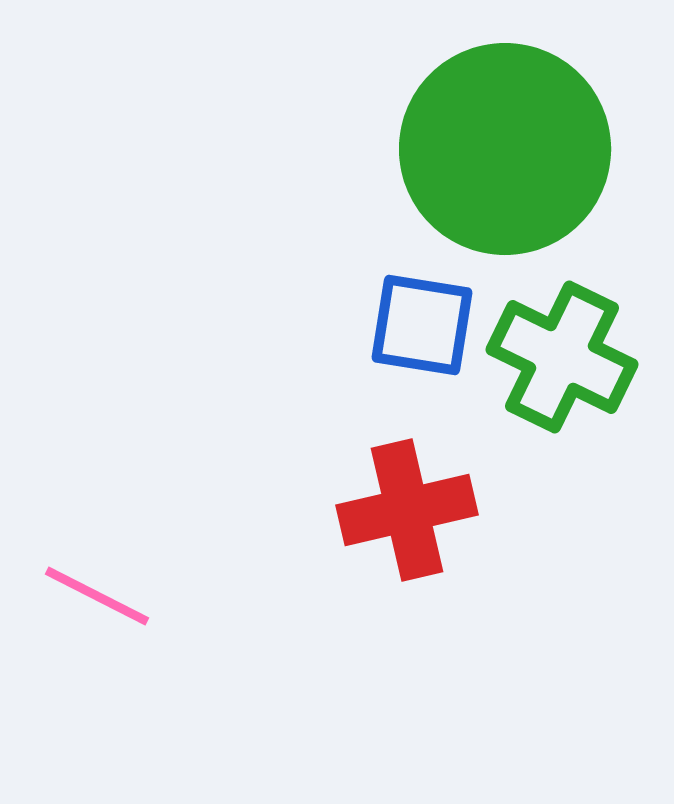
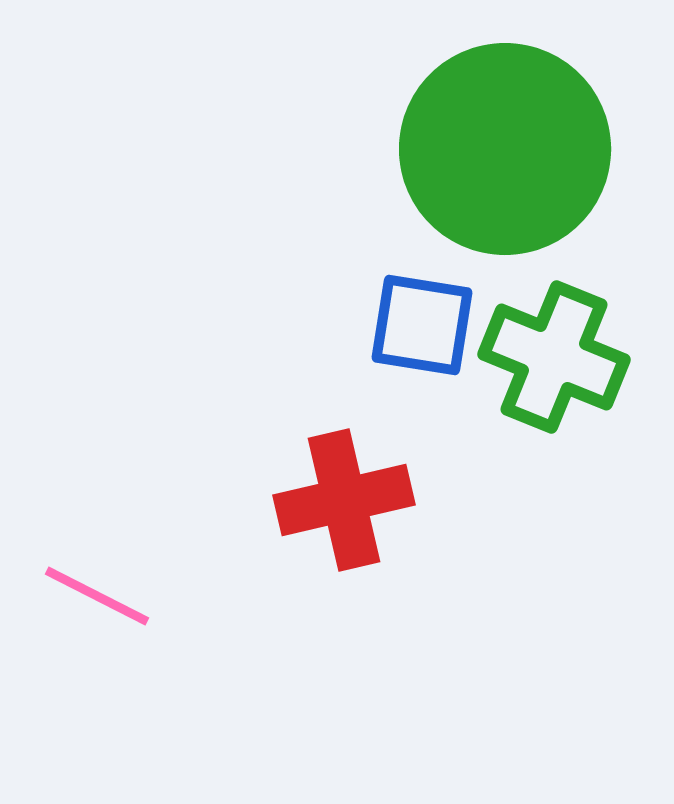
green cross: moved 8 px left; rotated 4 degrees counterclockwise
red cross: moved 63 px left, 10 px up
